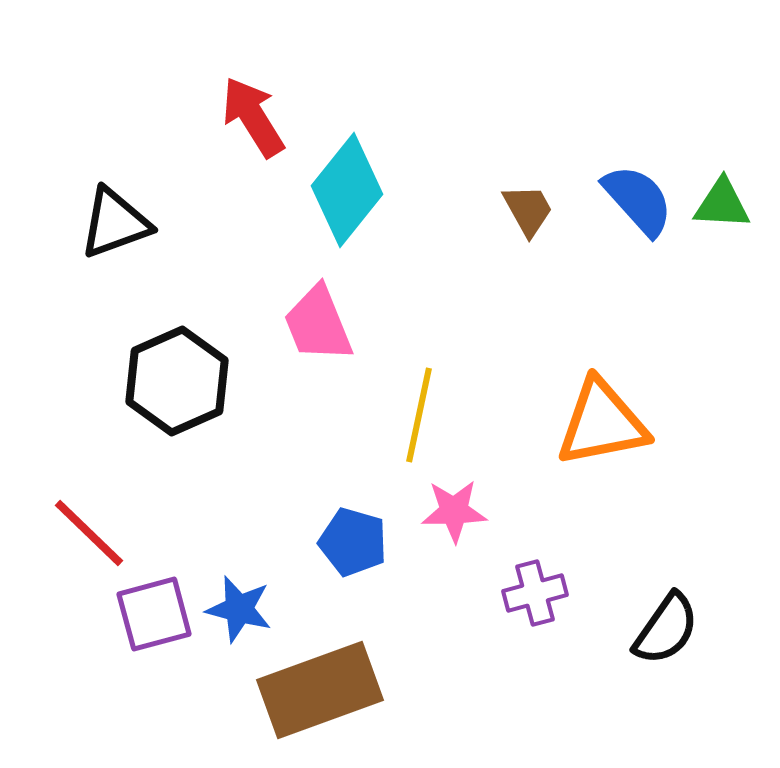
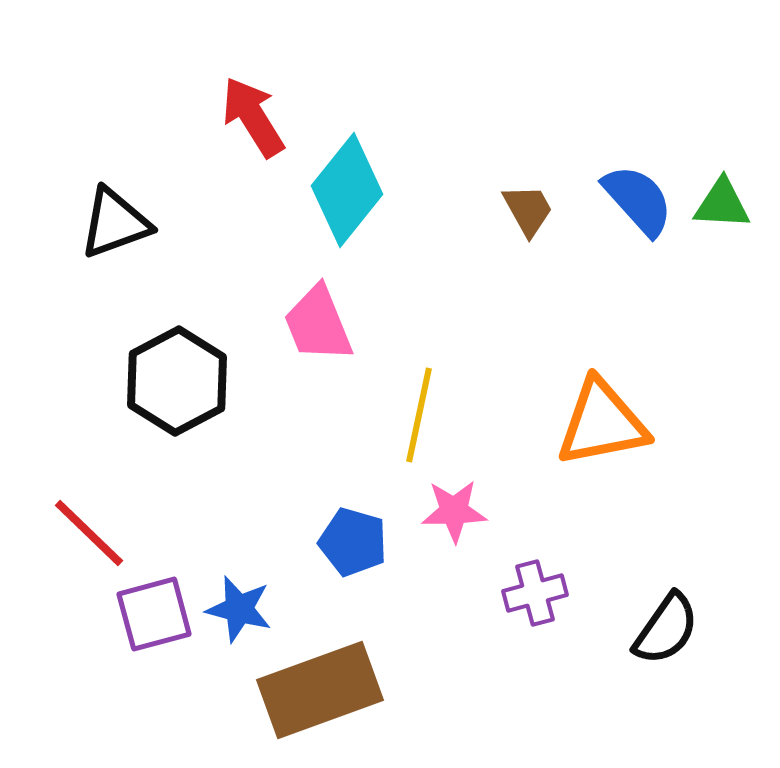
black hexagon: rotated 4 degrees counterclockwise
